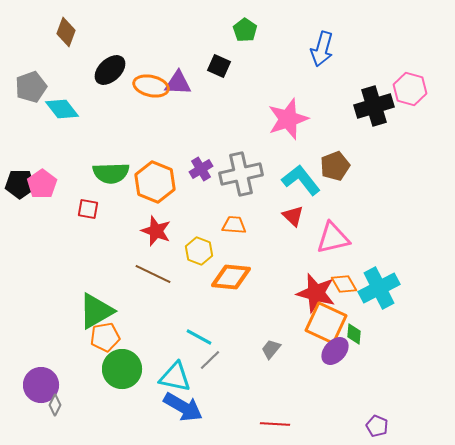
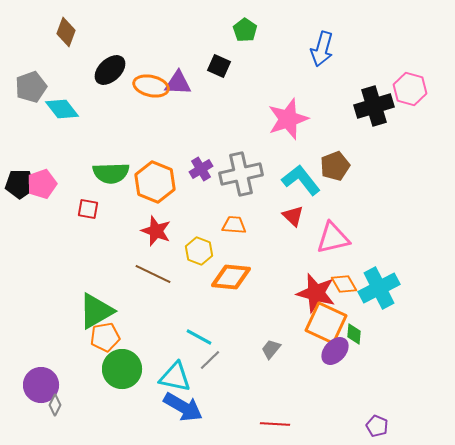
pink pentagon at (42, 184): rotated 16 degrees clockwise
